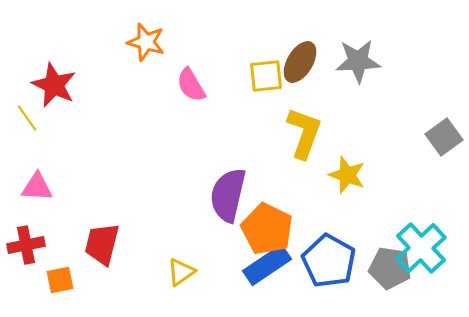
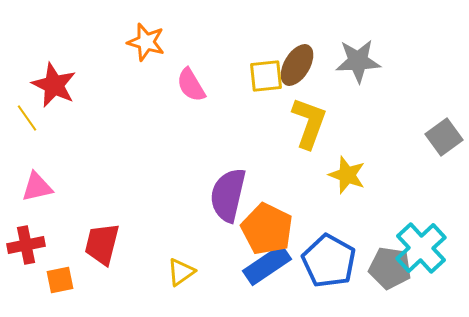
brown ellipse: moved 3 px left, 3 px down
yellow L-shape: moved 5 px right, 10 px up
pink triangle: rotated 16 degrees counterclockwise
